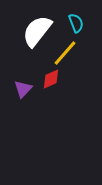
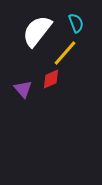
purple triangle: rotated 24 degrees counterclockwise
